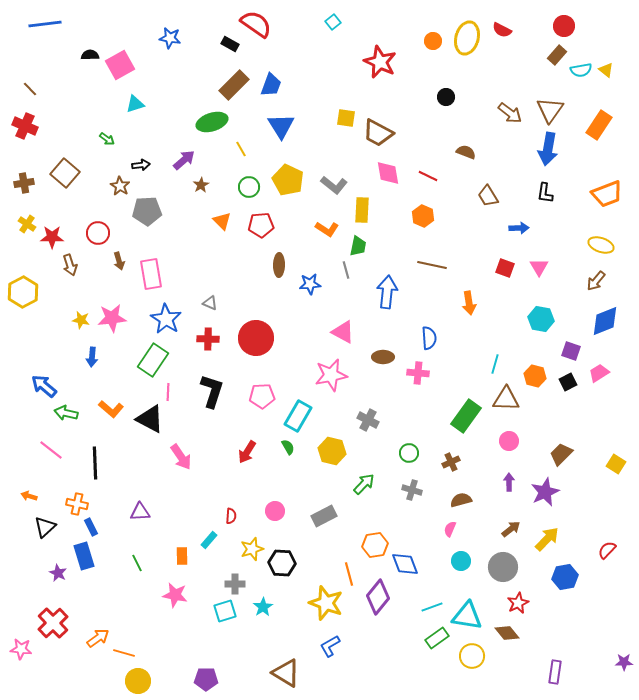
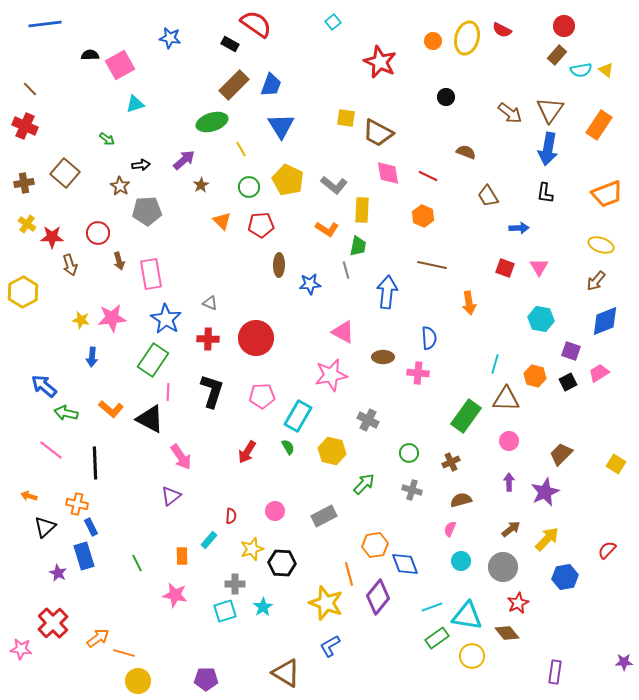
purple triangle at (140, 512): moved 31 px right, 16 px up; rotated 35 degrees counterclockwise
